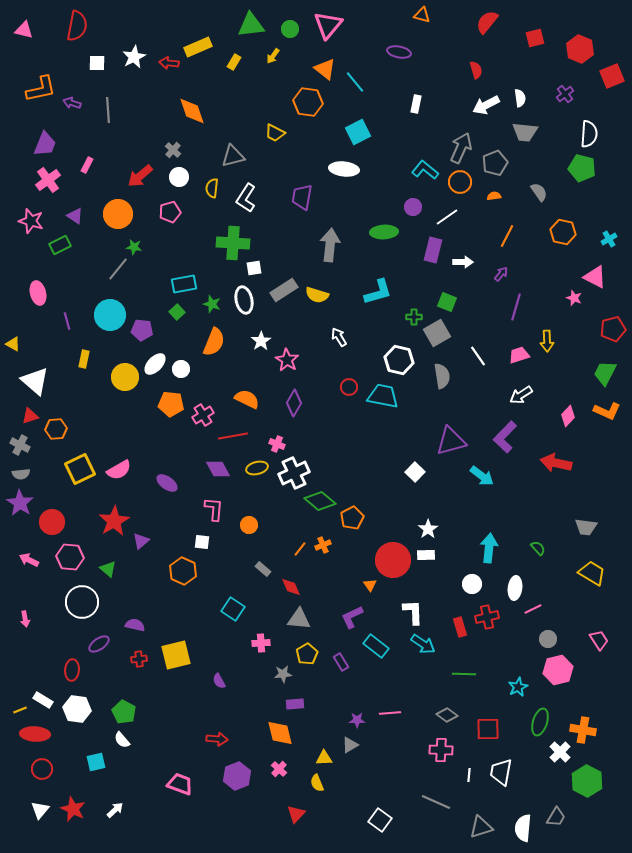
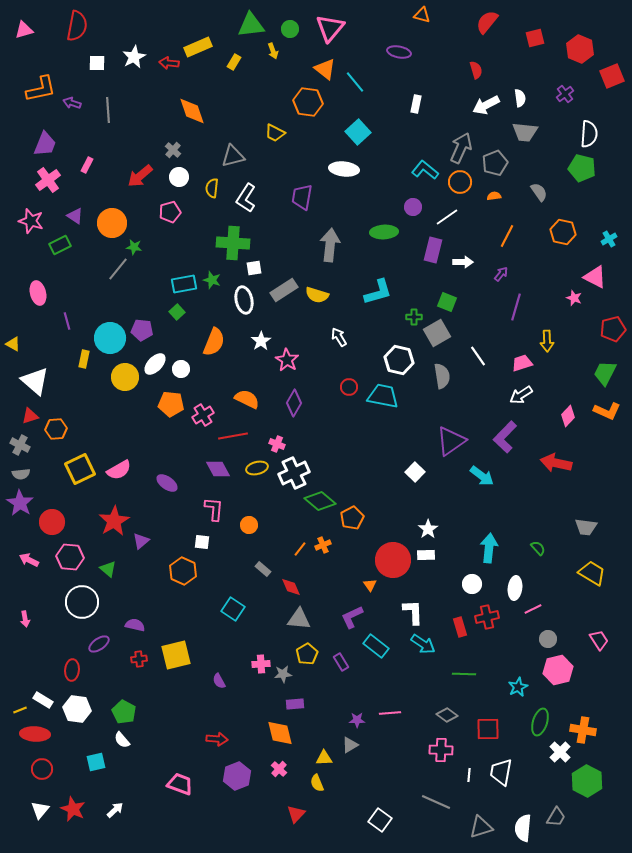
pink triangle at (328, 25): moved 2 px right, 3 px down
pink triangle at (24, 30): rotated 30 degrees counterclockwise
yellow arrow at (273, 56): moved 5 px up; rotated 56 degrees counterclockwise
cyan square at (358, 132): rotated 15 degrees counterclockwise
orange circle at (118, 214): moved 6 px left, 9 px down
green star at (212, 304): moved 24 px up
cyan circle at (110, 315): moved 23 px down
pink trapezoid at (519, 355): moved 3 px right, 8 px down
purple triangle at (451, 441): rotated 20 degrees counterclockwise
pink cross at (261, 643): moved 21 px down
